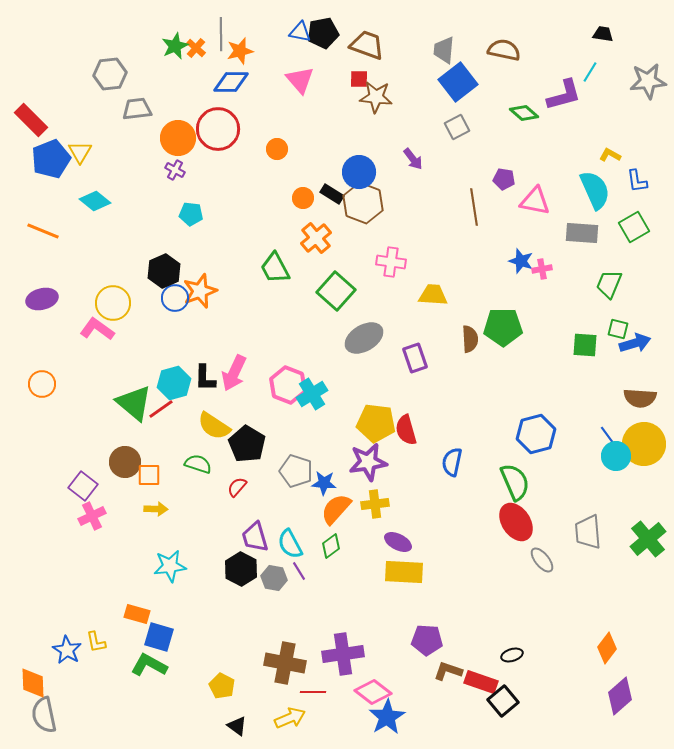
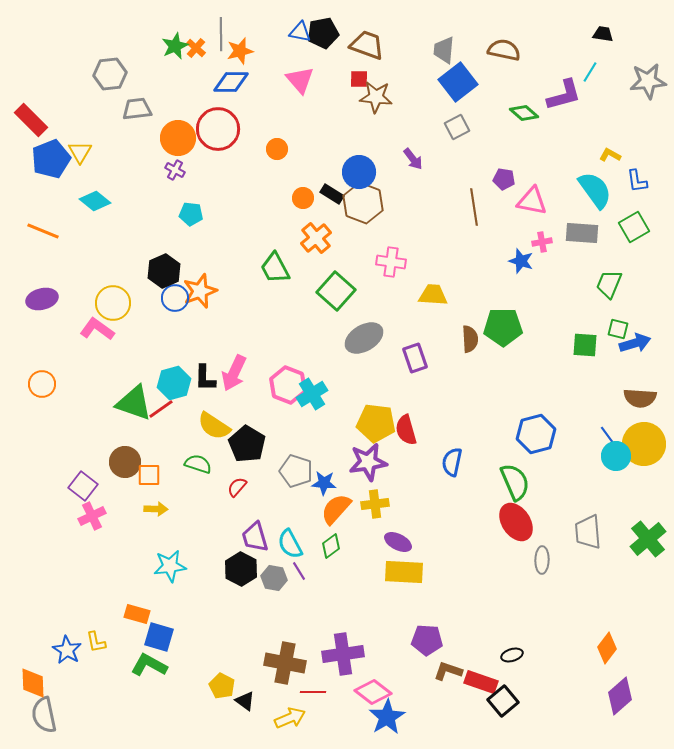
cyan semicircle at (595, 190): rotated 12 degrees counterclockwise
pink triangle at (535, 201): moved 3 px left
pink cross at (542, 269): moved 27 px up
green triangle at (134, 403): rotated 21 degrees counterclockwise
gray ellipse at (542, 560): rotated 40 degrees clockwise
black triangle at (237, 726): moved 8 px right, 25 px up
